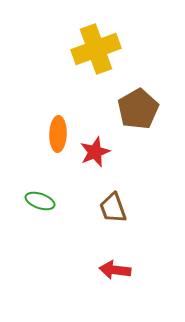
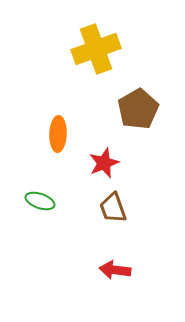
red star: moved 9 px right, 11 px down
